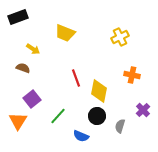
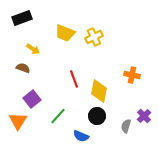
black rectangle: moved 4 px right, 1 px down
yellow cross: moved 26 px left
red line: moved 2 px left, 1 px down
purple cross: moved 1 px right, 6 px down
gray semicircle: moved 6 px right
